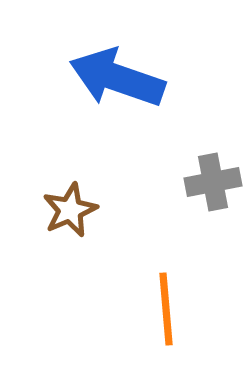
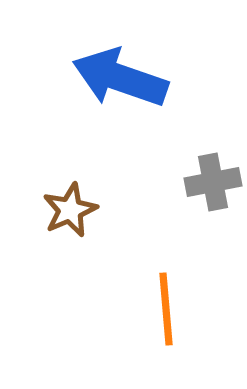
blue arrow: moved 3 px right
